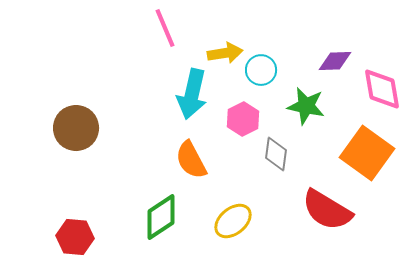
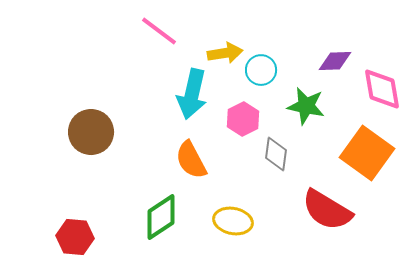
pink line: moved 6 px left, 3 px down; rotated 30 degrees counterclockwise
brown circle: moved 15 px right, 4 px down
yellow ellipse: rotated 51 degrees clockwise
